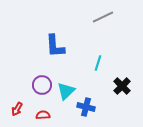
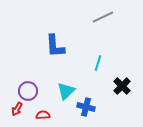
purple circle: moved 14 px left, 6 px down
